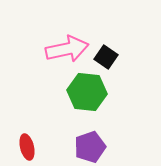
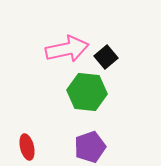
black square: rotated 15 degrees clockwise
